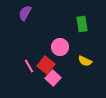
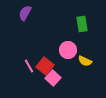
pink circle: moved 8 px right, 3 px down
red square: moved 1 px left, 1 px down
